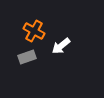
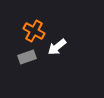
white arrow: moved 4 px left, 1 px down
